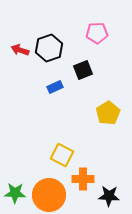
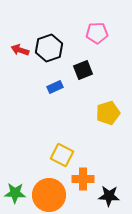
yellow pentagon: rotated 15 degrees clockwise
